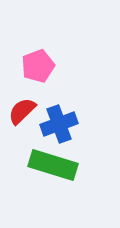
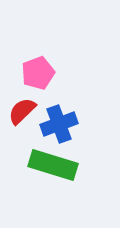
pink pentagon: moved 7 px down
